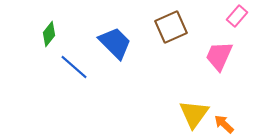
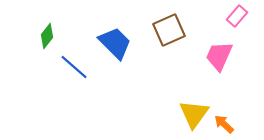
brown square: moved 2 px left, 3 px down
green diamond: moved 2 px left, 2 px down
